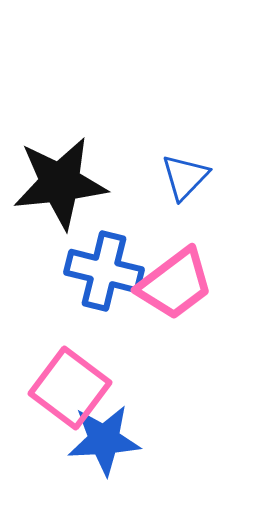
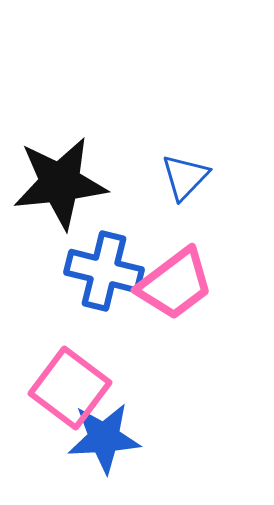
blue star: moved 2 px up
